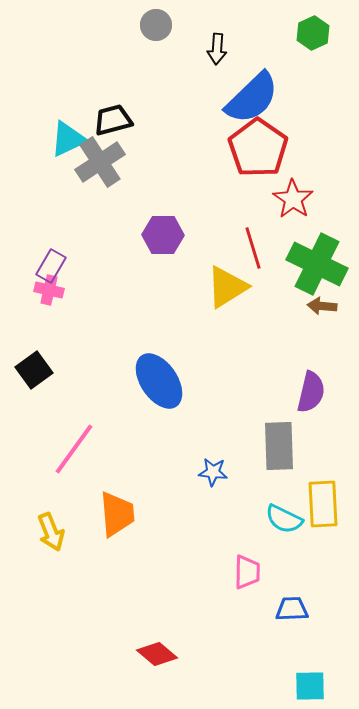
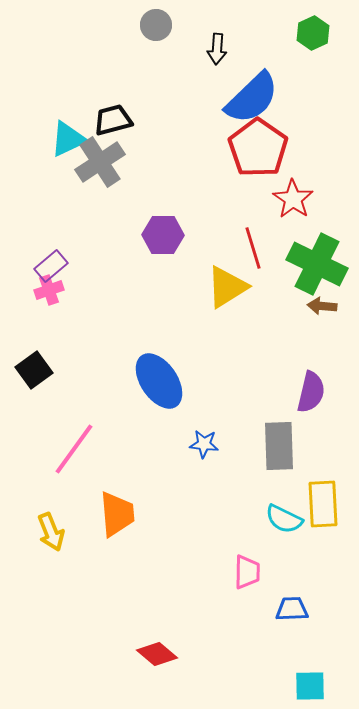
purple rectangle: rotated 20 degrees clockwise
pink cross: rotated 32 degrees counterclockwise
blue star: moved 9 px left, 28 px up
